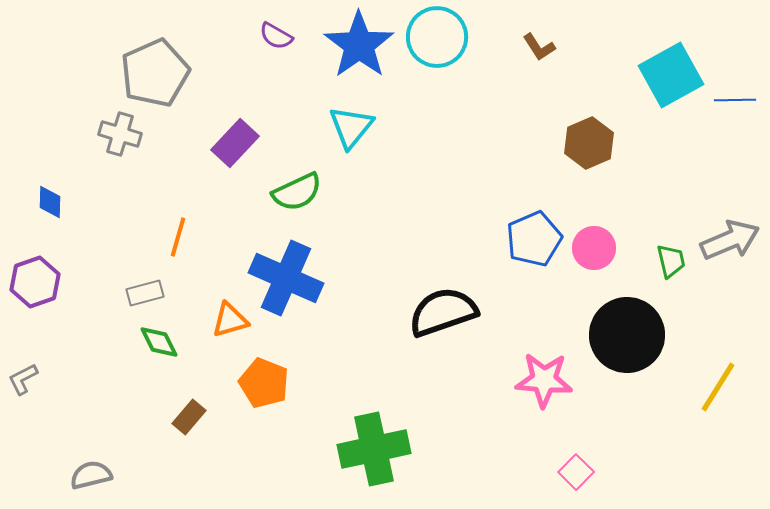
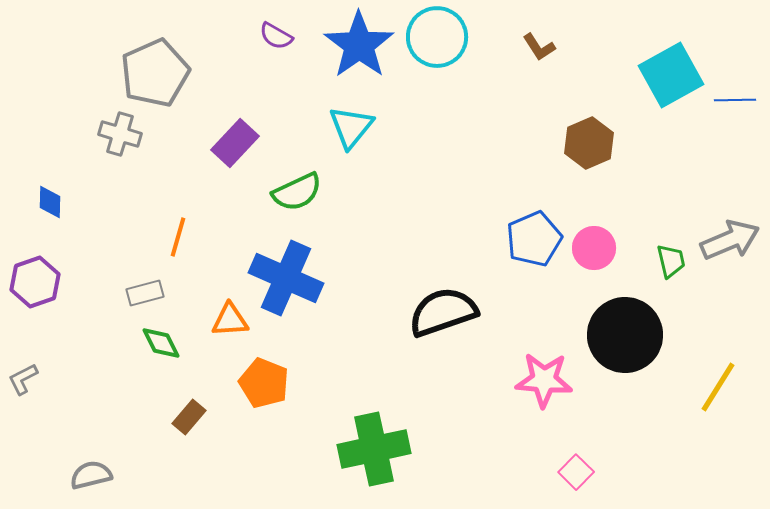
orange triangle: rotated 12 degrees clockwise
black circle: moved 2 px left
green diamond: moved 2 px right, 1 px down
